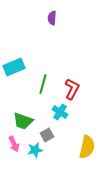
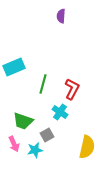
purple semicircle: moved 9 px right, 2 px up
